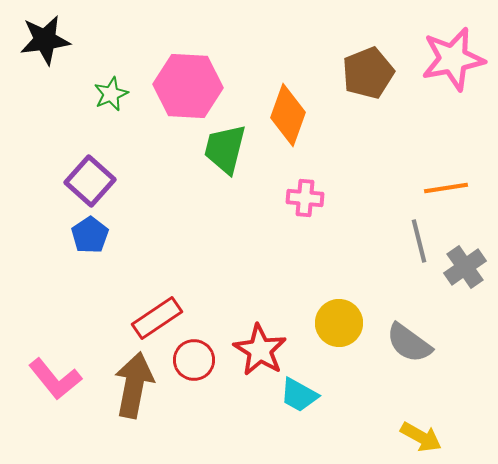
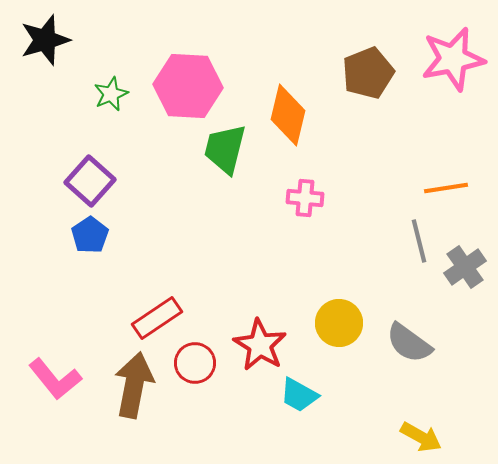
black star: rotated 9 degrees counterclockwise
orange diamond: rotated 6 degrees counterclockwise
red star: moved 5 px up
red circle: moved 1 px right, 3 px down
